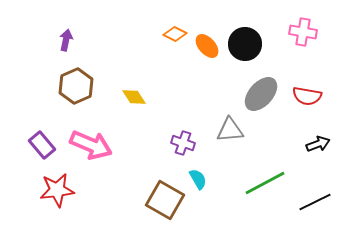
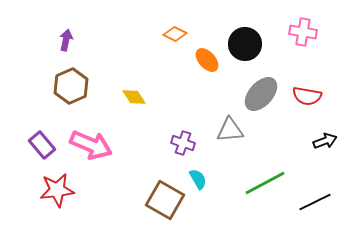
orange ellipse: moved 14 px down
brown hexagon: moved 5 px left
black arrow: moved 7 px right, 3 px up
